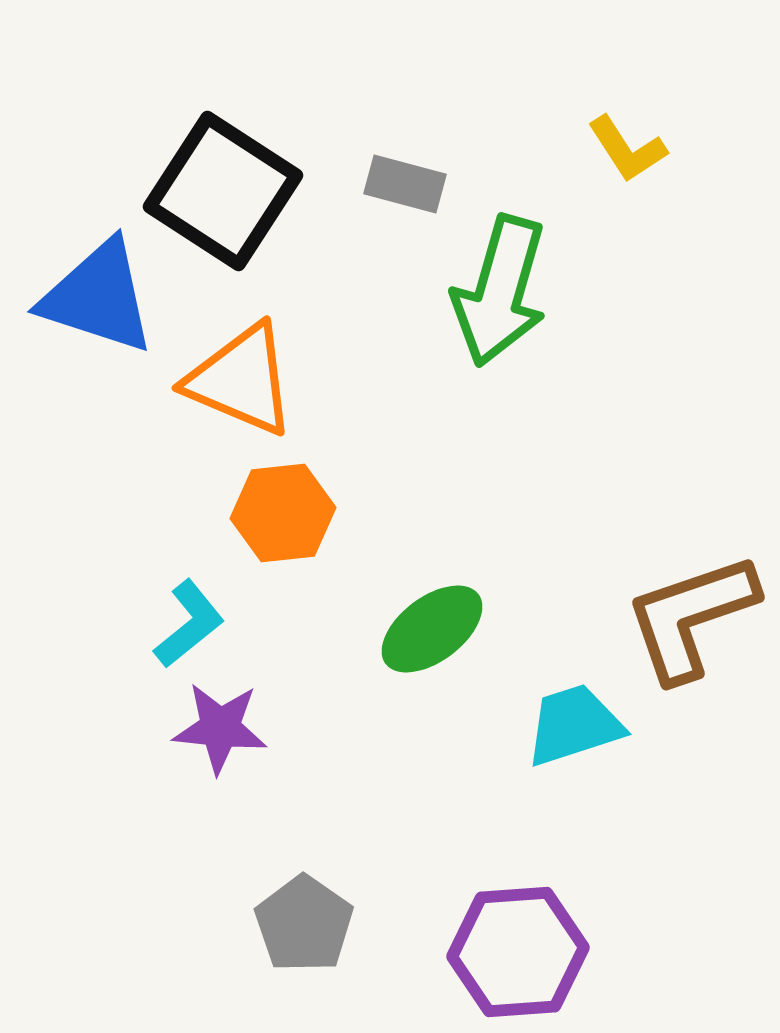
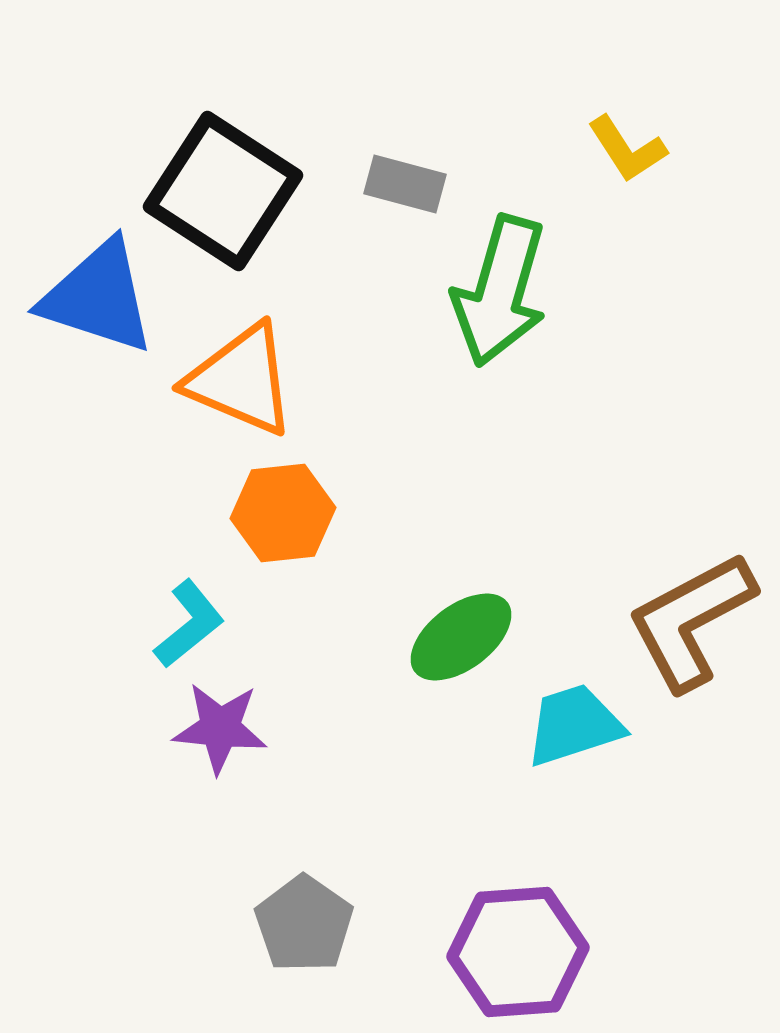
brown L-shape: moved 4 px down; rotated 9 degrees counterclockwise
green ellipse: moved 29 px right, 8 px down
